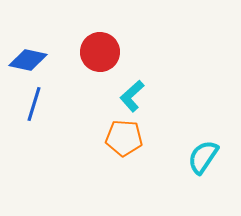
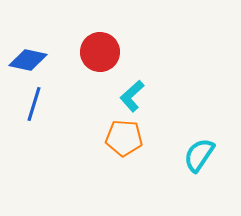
cyan semicircle: moved 4 px left, 2 px up
